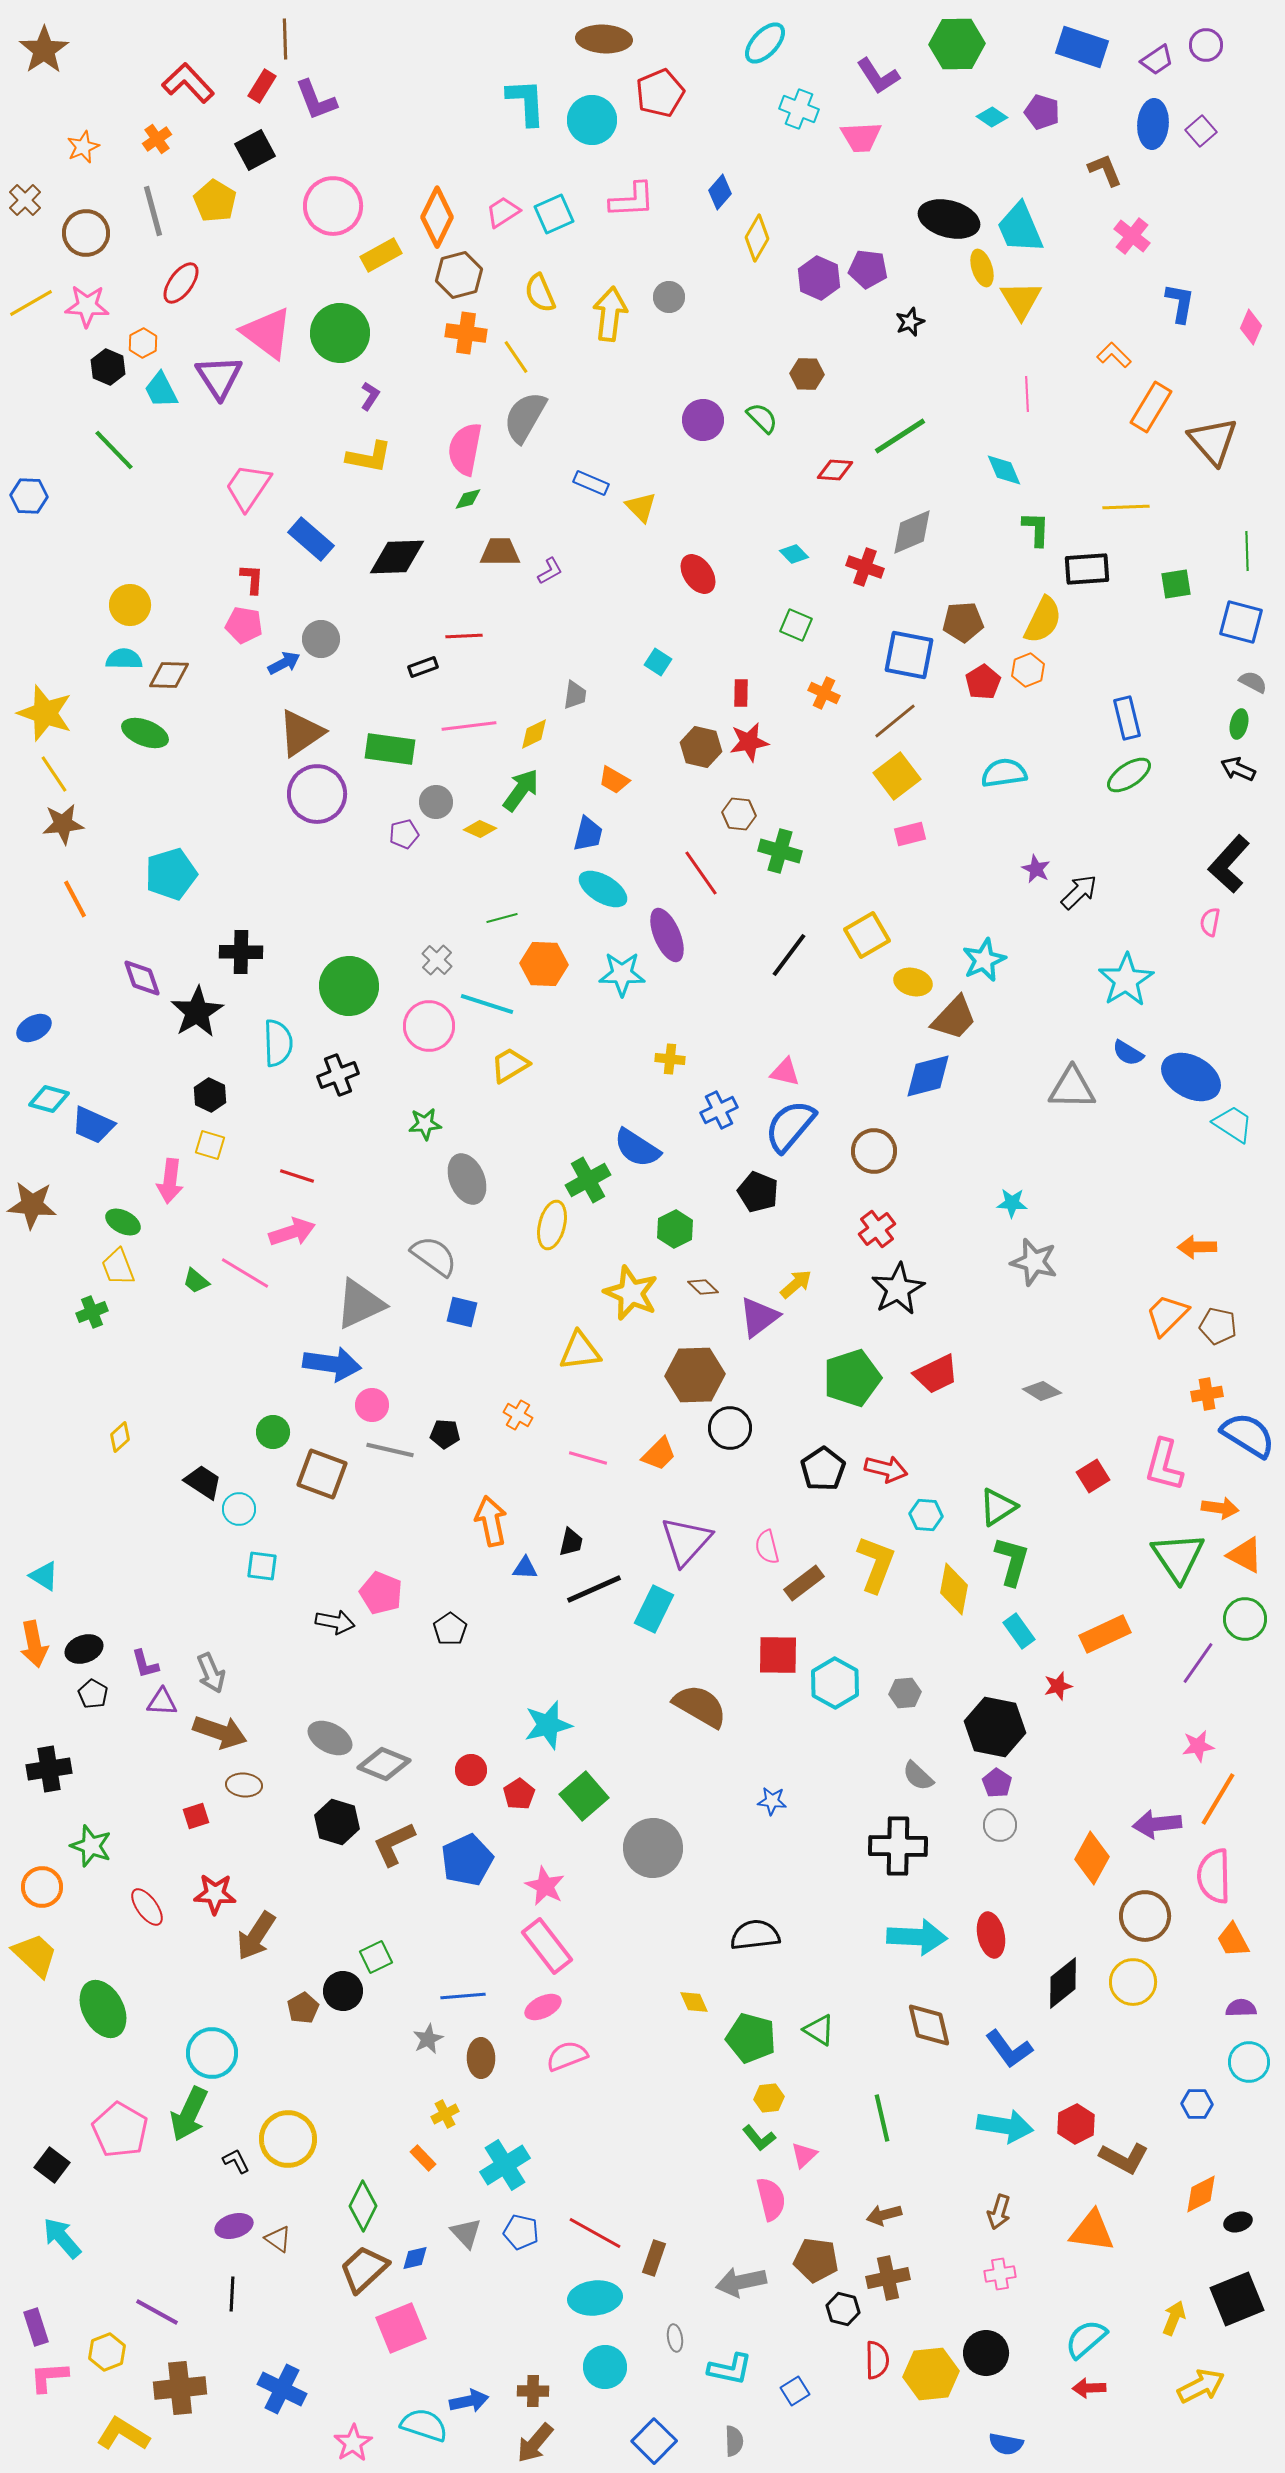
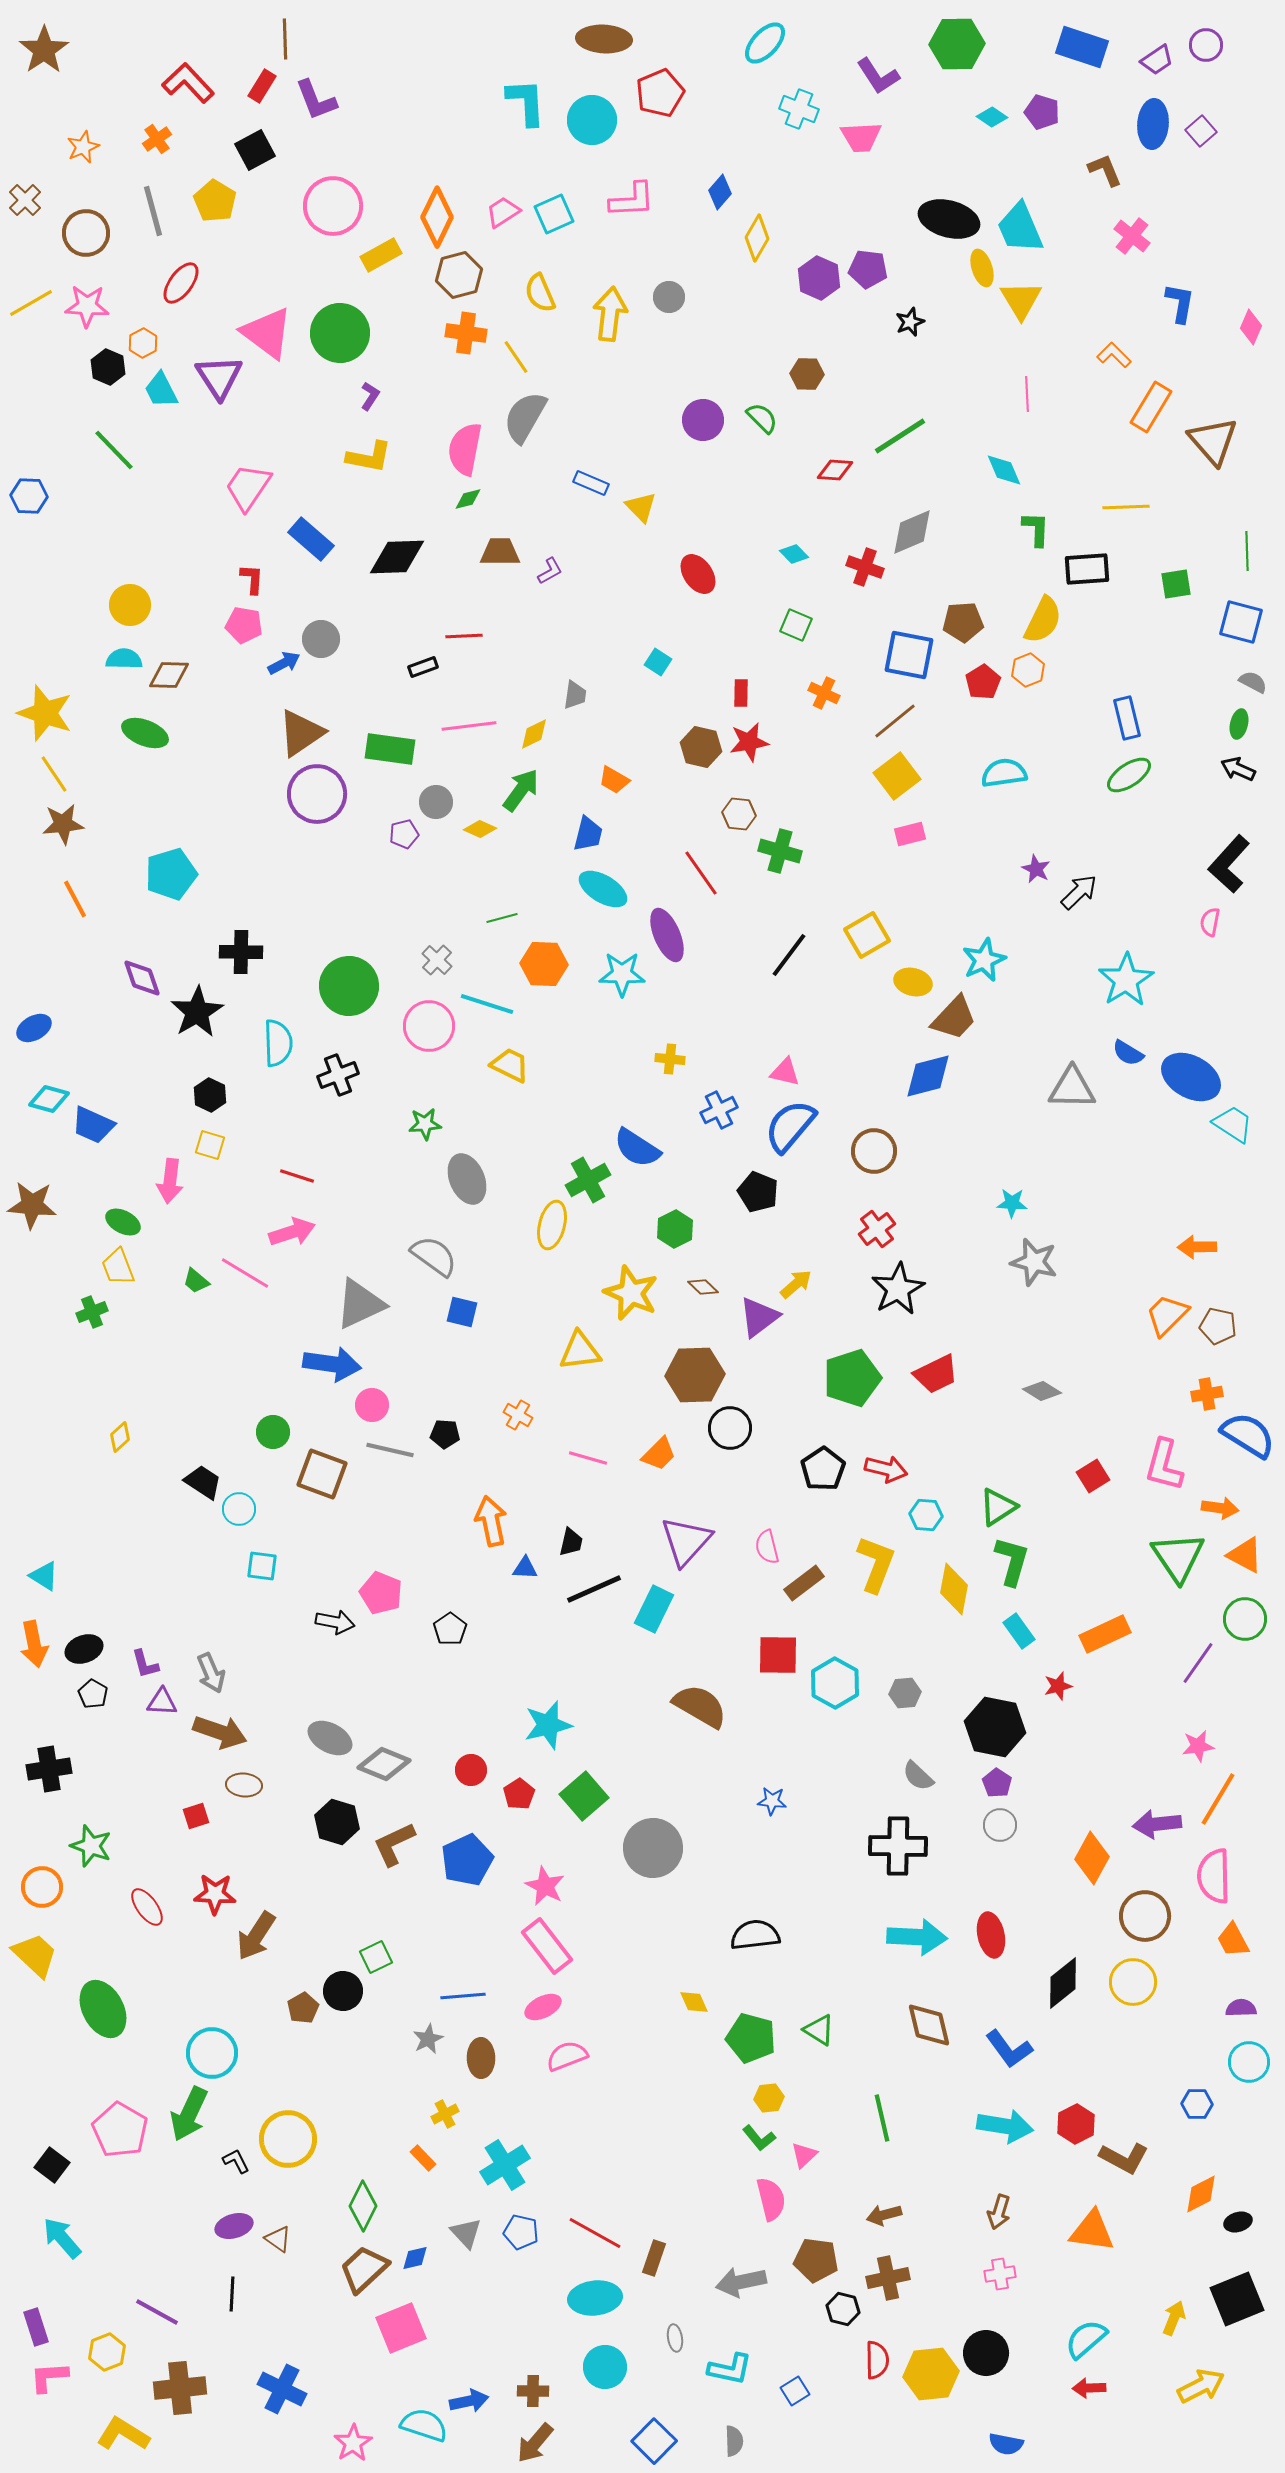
yellow trapezoid at (510, 1065): rotated 57 degrees clockwise
